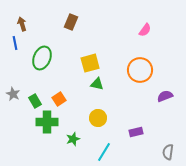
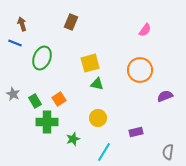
blue line: rotated 56 degrees counterclockwise
